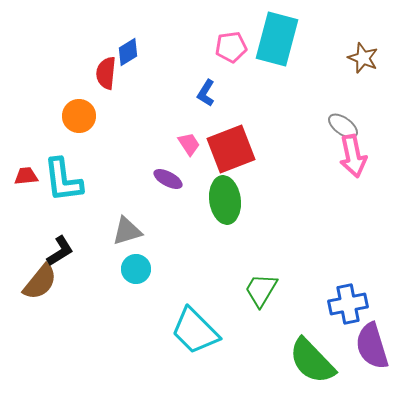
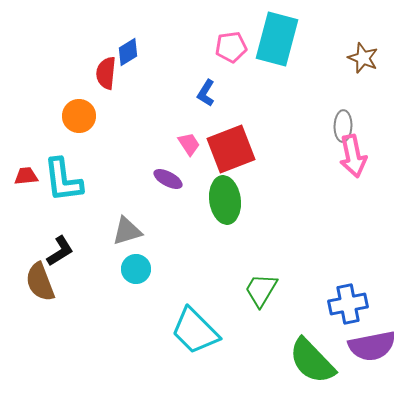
gray ellipse: rotated 56 degrees clockwise
brown semicircle: rotated 120 degrees clockwise
purple semicircle: rotated 84 degrees counterclockwise
